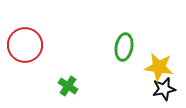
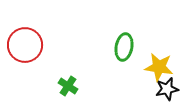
black star: moved 3 px right
